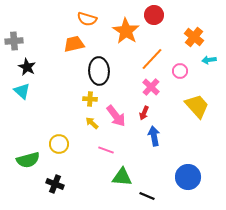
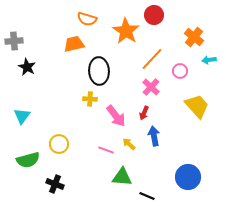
cyan triangle: moved 25 px down; rotated 24 degrees clockwise
yellow arrow: moved 37 px right, 21 px down
